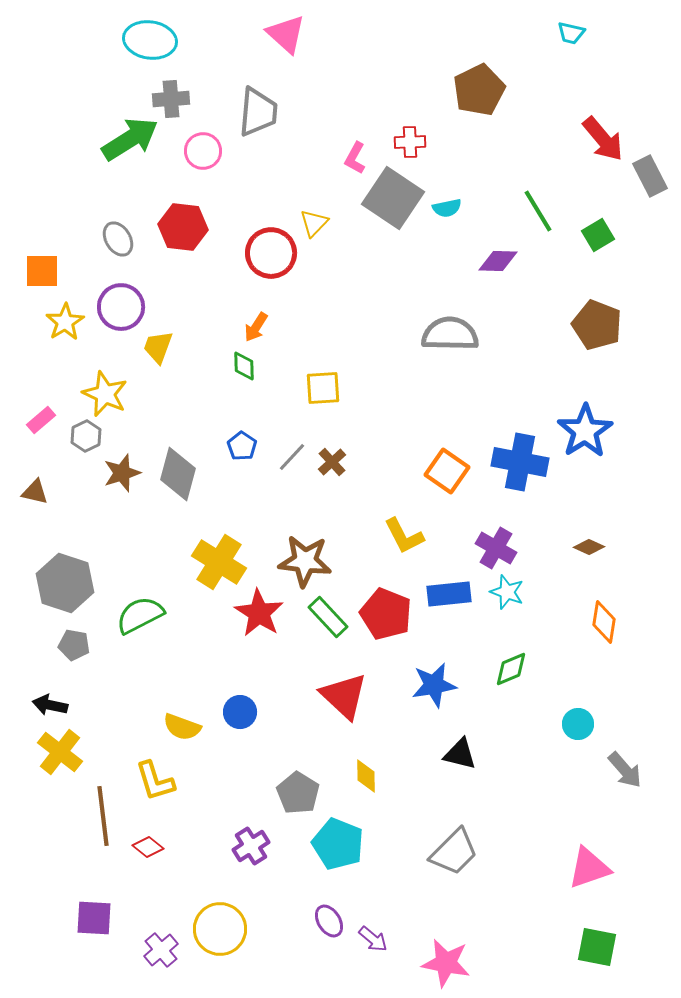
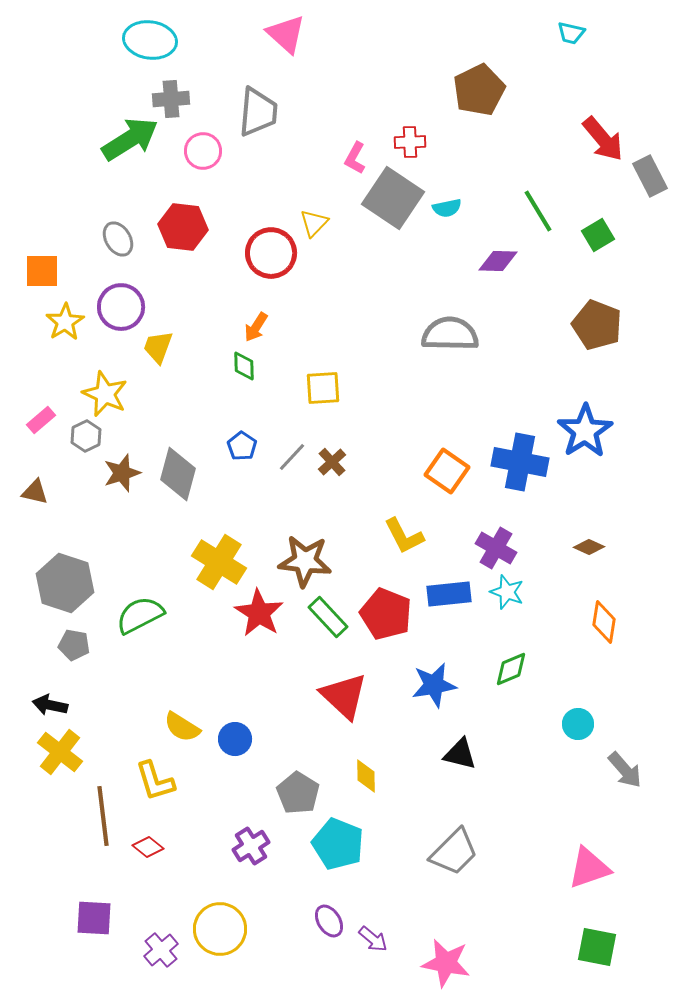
blue circle at (240, 712): moved 5 px left, 27 px down
yellow semicircle at (182, 727): rotated 12 degrees clockwise
